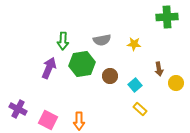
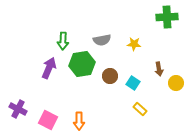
cyan square: moved 2 px left, 2 px up; rotated 16 degrees counterclockwise
